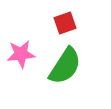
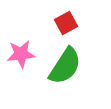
red square: moved 1 px right; rotated 10 degrees counterclockwise
